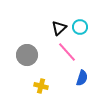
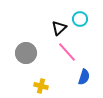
cyan circle: moved 8 px up
gray circle: moved 1 px left, 2 px up
blue semicircle: moved 2 px right, 1 px up
